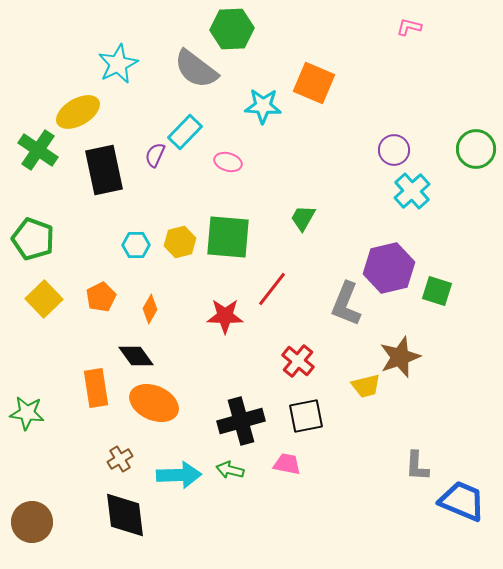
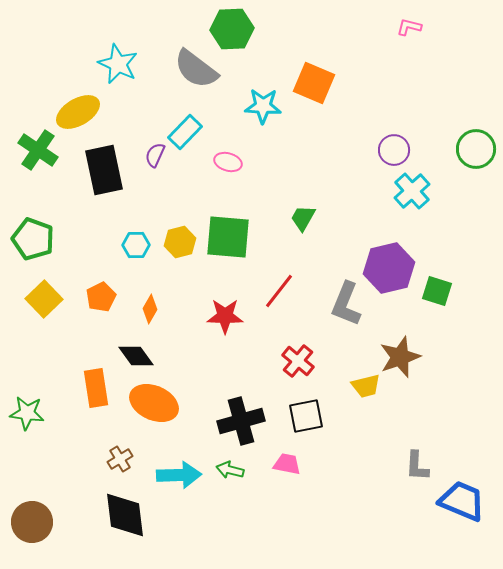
cyan star at (118, 64): rotated 21 degrees counterclockwise
red line at (272, 289): moved 7 px right, 2 px down
